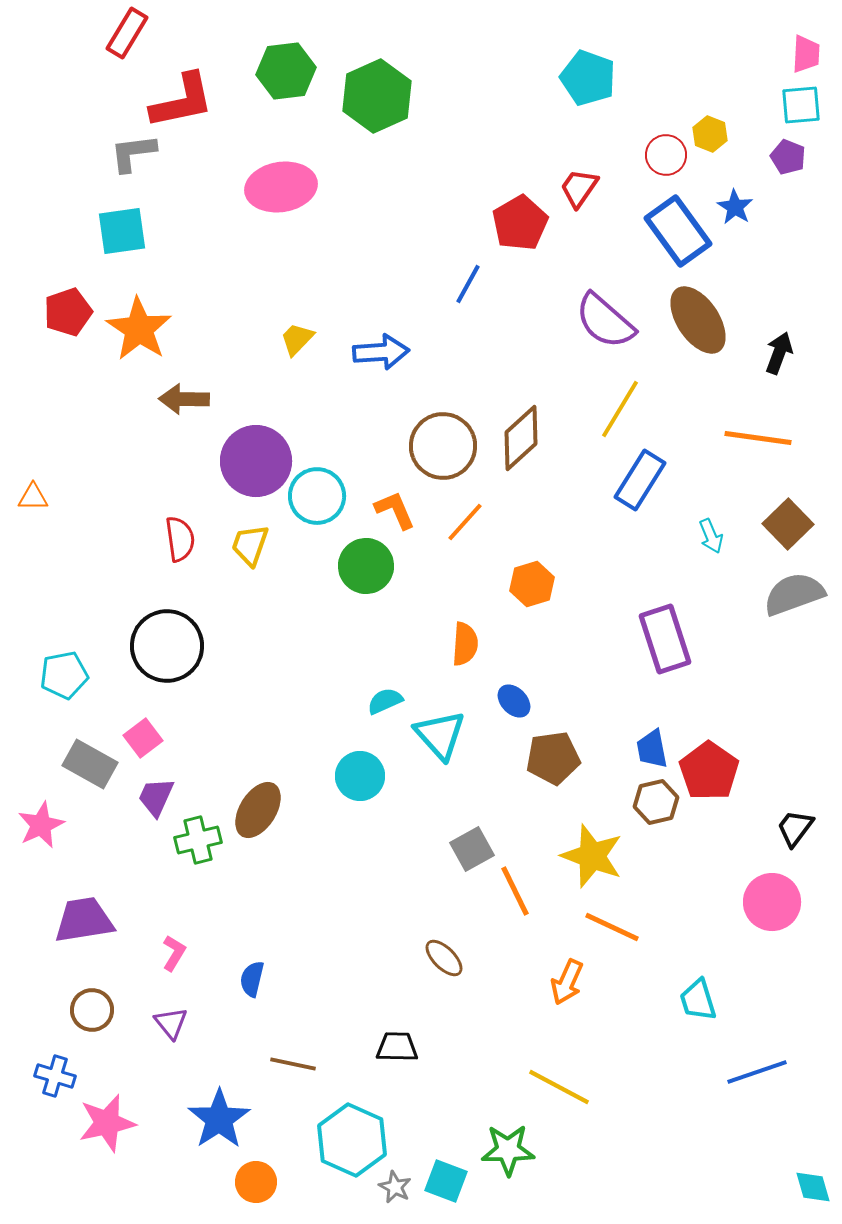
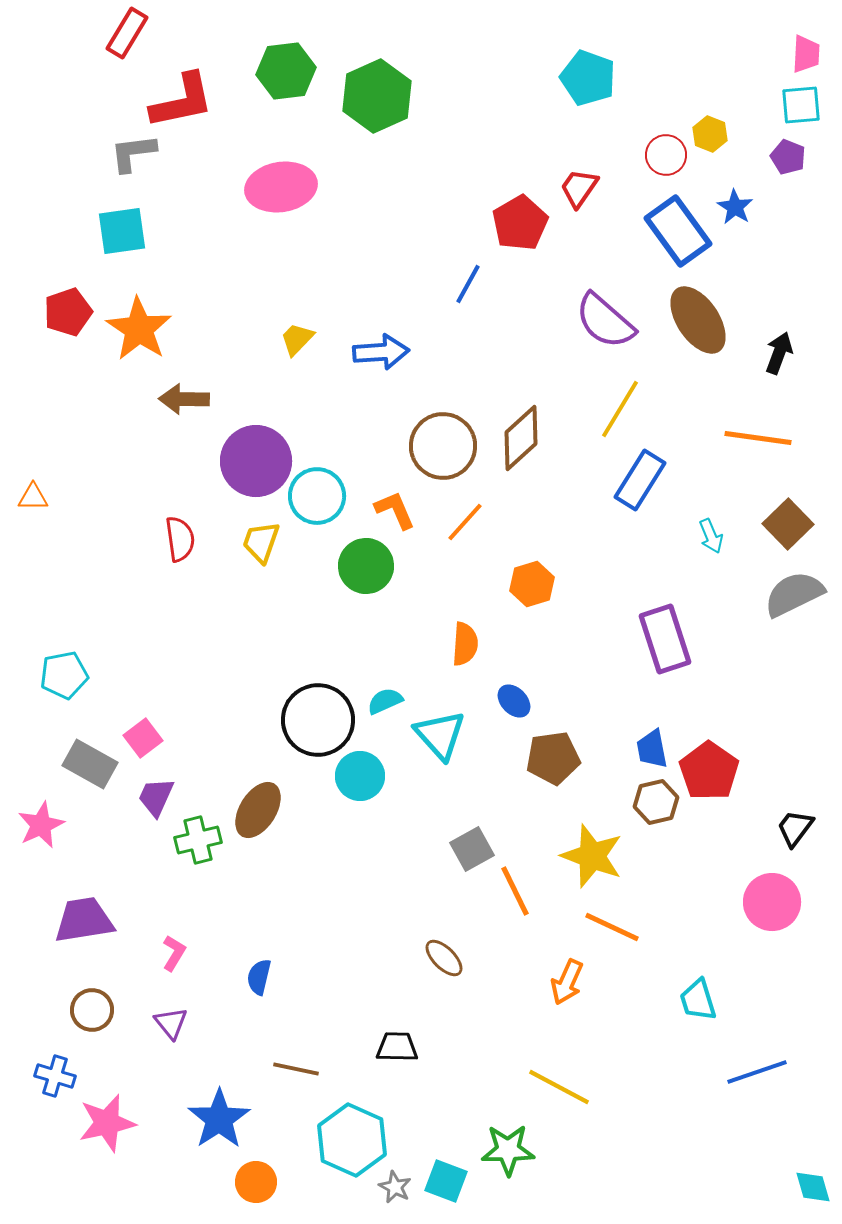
yellow trapezoid at (250, 545): moved 11 px right, 3 px up
gray semicircle at (794, 594): rotated 6 degrees counterclockwise
black circle at (167, 646): moved 151 px right, 74 px down
blue semicircle at (252, 979): moved 7 px right, 2 px up
brown line at (293, 1064): moved 3 px right, 5 px down
